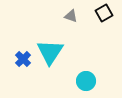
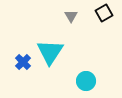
gray triangle: rotated 40 degrees clockwise
blue cross: moved 3 px down
